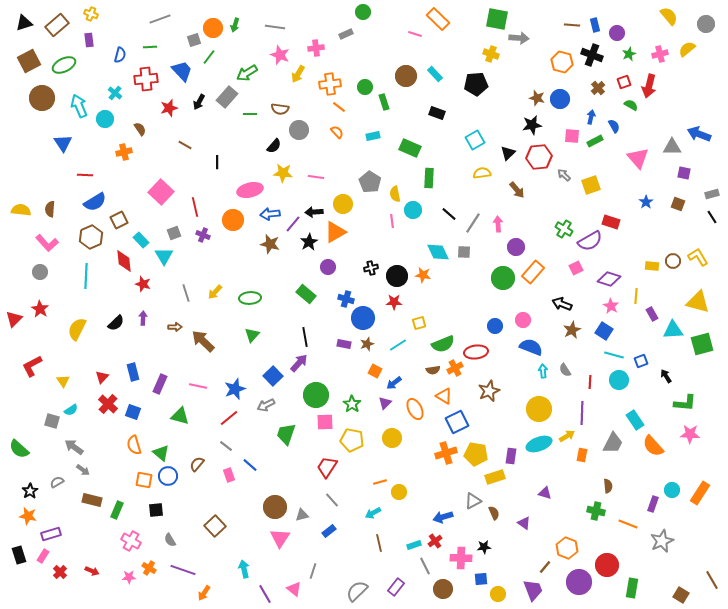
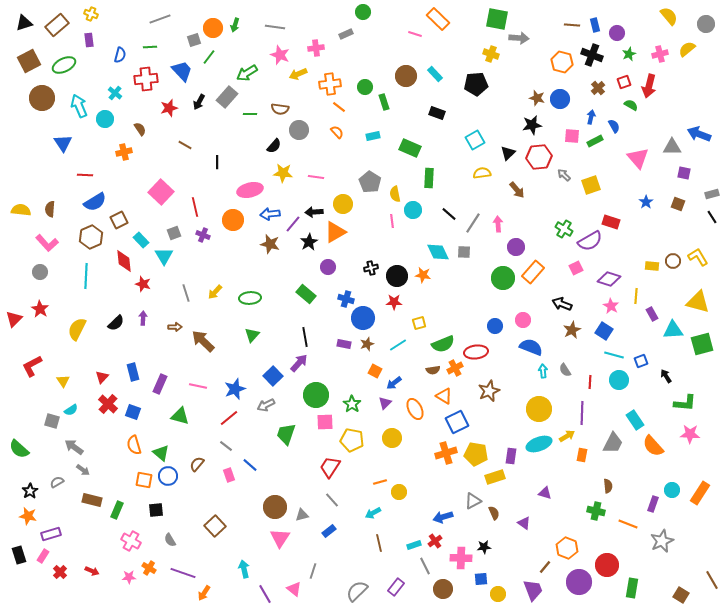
yellow arrow at (298, 74): rotated 36 degrees clockwise
red trapezoid at (327, 467): moved 3 px right
purple line at (183, 570): moved 3 px down
